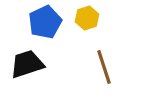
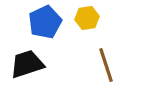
yellow hexagon: rotated 10 degrees clockwise
brown line: moved 2 px right, 2 px up
